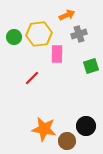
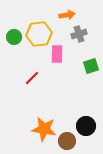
orange arrow: rotated 14 degrees clockwise
